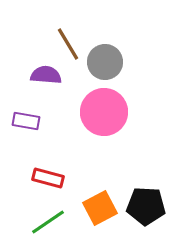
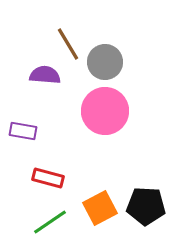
purple semicircle: moved 1 px left
pink circle: moved 1 px right, 1 px up
purple rectangle: moved 3 px left, 10 px down
green line: moved 2 px right
